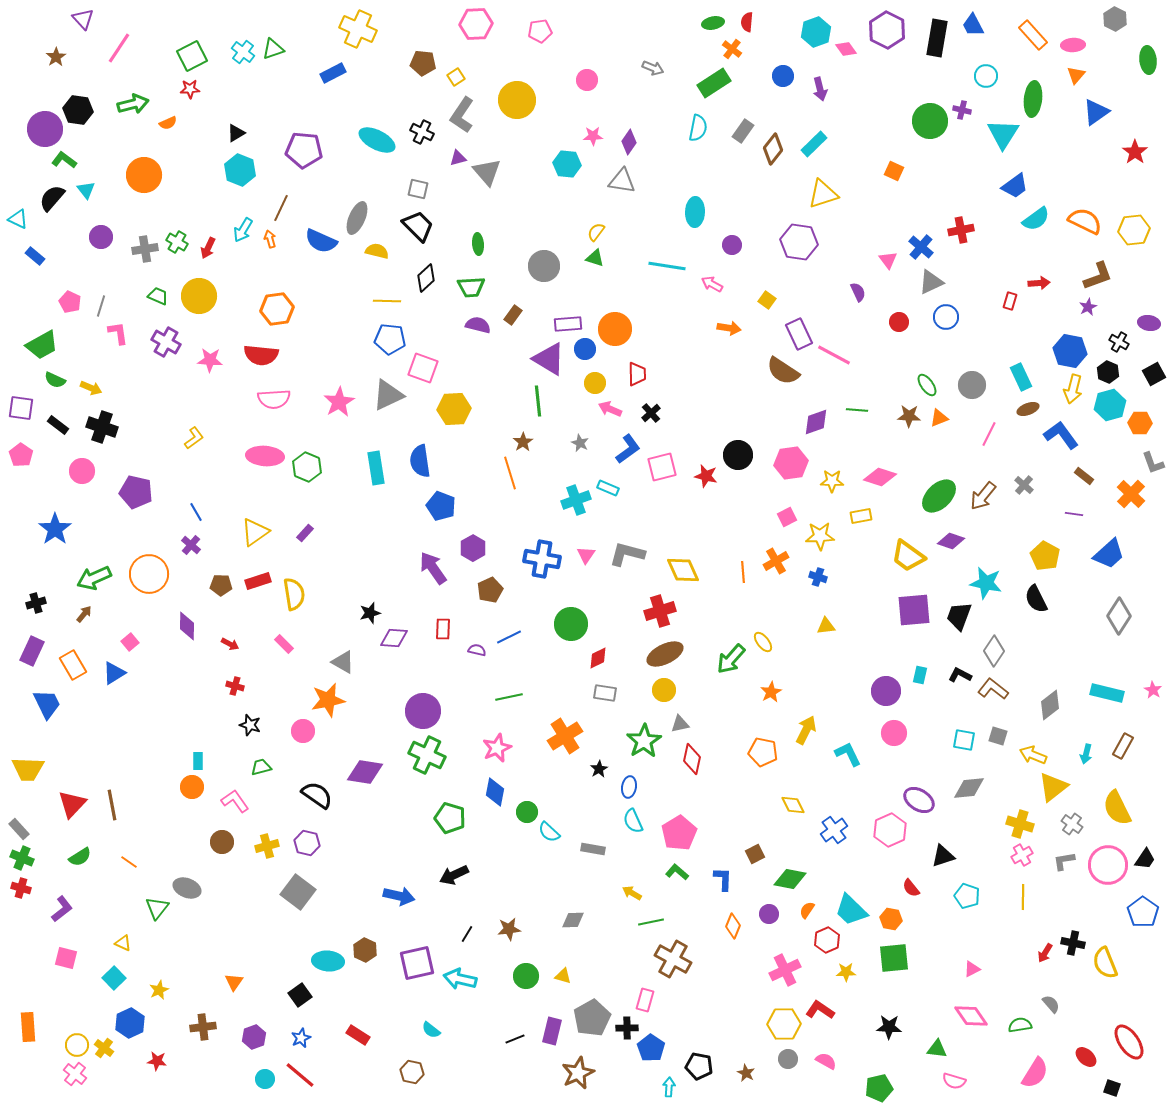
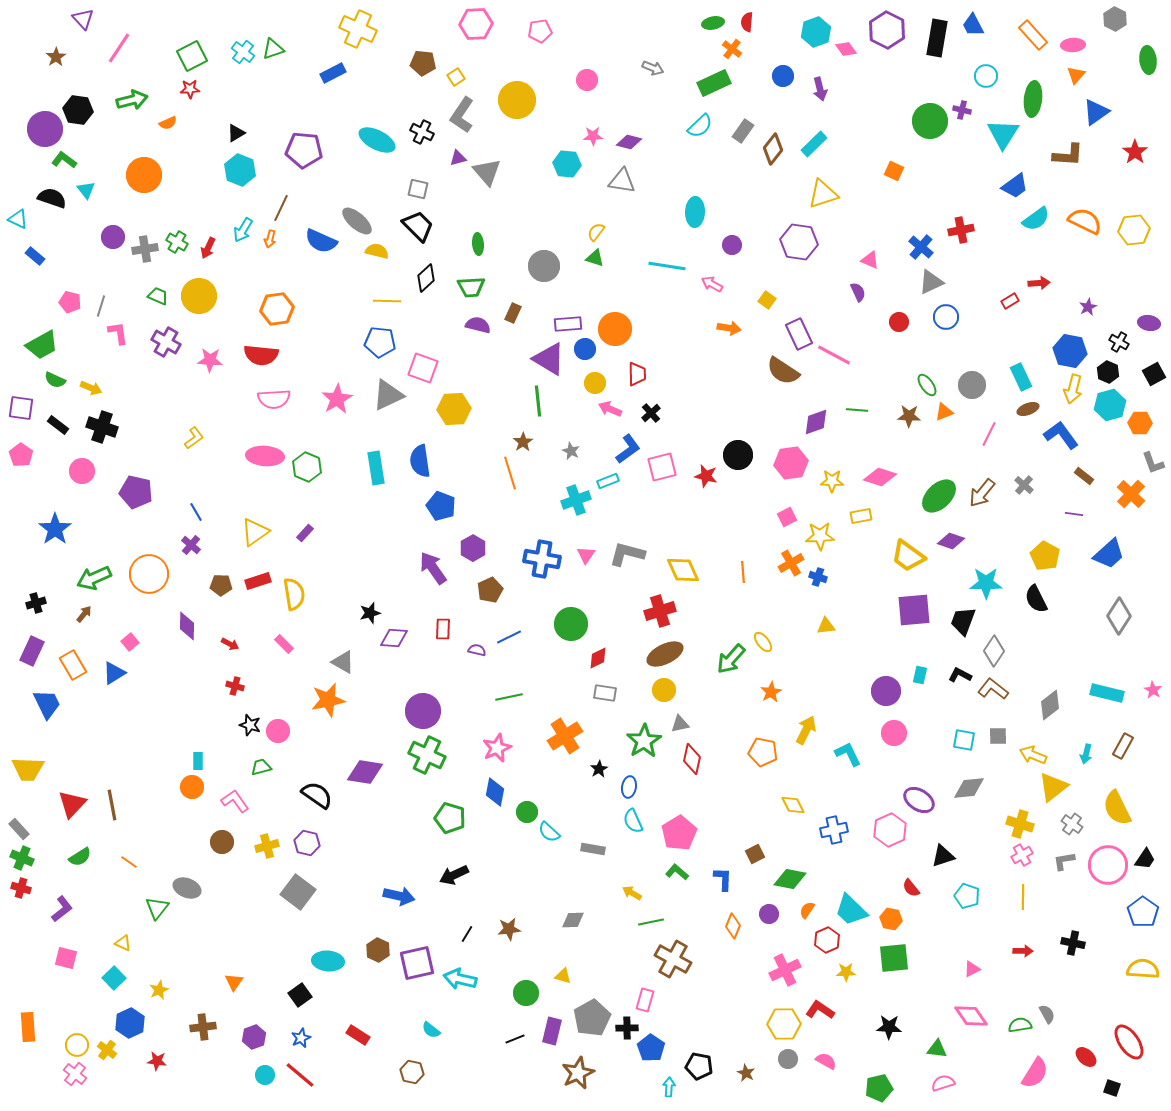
green rectangle at (714, 83): rotated 8 degrees clockwise
green arrow at (133, 104): moved 1 px left, 4 px up
cyan semicircle at (698, 128): moved 2 px right, 2 px up; rotated 36 degrees clockwise
purple diamond at (629, 142): rotated 70 degrees clockwise
black semicircle at (52, 198): rotated 68 degrees clockwise
gray ellipse at (357, 218): moved 3 px down; rotated 72 degrees counterclockwise
purple circle at (101, 237): moved 12 px right
orange arrow at (270, 239): rotated 150 degrees counterclockwise
pink triangle at (888, 260): moved 18 px left; rotated 30 degrees counterclockwise
brown L-shape at (1098, 276): moved 30 px left, 121 px up; rotated 24 degrees clockwise
red rectangle at (1010, 301): rotated 42 degrees clockwise
pink pentagon at (70, 302): rotated 10 degrees counterclockwise
brown rectangle at (513, 315): moved 2 px up; rotated 12 degrees counterclockwise
blue pentagon at (390, 339): moved 10 px left, 3 px down
pink star at (339, 402): moved 2 px left, 3 px up
orange triangle at (939, 418): moved 5 px right, 6 px up
gray star at (580, 443): moved 9 px left, 8 px down
cyan rectangle at (608, 488): moved 7 px up; rotated 45 degrees counterclockwise
brown arrow at (983, 496): moved 1 px left, 3 px up
orange cross at (776, 561): moved 15 px right, 2 px down
cyan star at (986, 583): rotated 12 degrees counterclockwise
black trapezoid at (959, 616): moved 4 px right, 5 px down
pink circle at (303, 731): moved 25 px left
gray square at (998, 736): rotated 18 degrees counterclockwise
blue cross at (834, 830): rotated 24 degrees clockwise
brown hexagon at (365, 950): moved 13 px right
red arrow at (1045, 953): moved 22 px left, 2 px up; rotated 120 degrees counterclockwise
yellow semicircle at (1105, 963): moved 38 px right, 6 px down; rotated 116 degrees clockwise
green circle at (526, 976): moved 17 px down
gray semicircle at (1051, 1004): moved 4 px left, 10 px down; rotated 12 degrees clockwise
yellow cross at (104, 1048): moved 3 px right, 2 px down
cyan circle at (265, 1079): moved 4 px up
pink semicircle at (954, 1081): moved 11 px left, 2 px down; rotated 145 degrees clockwise
